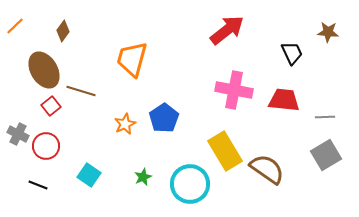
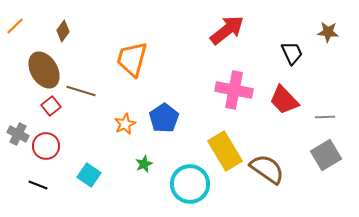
red trapezoid: rotated 140 degrees counterclockwise
green star: moved 1 px right, 13 px up
